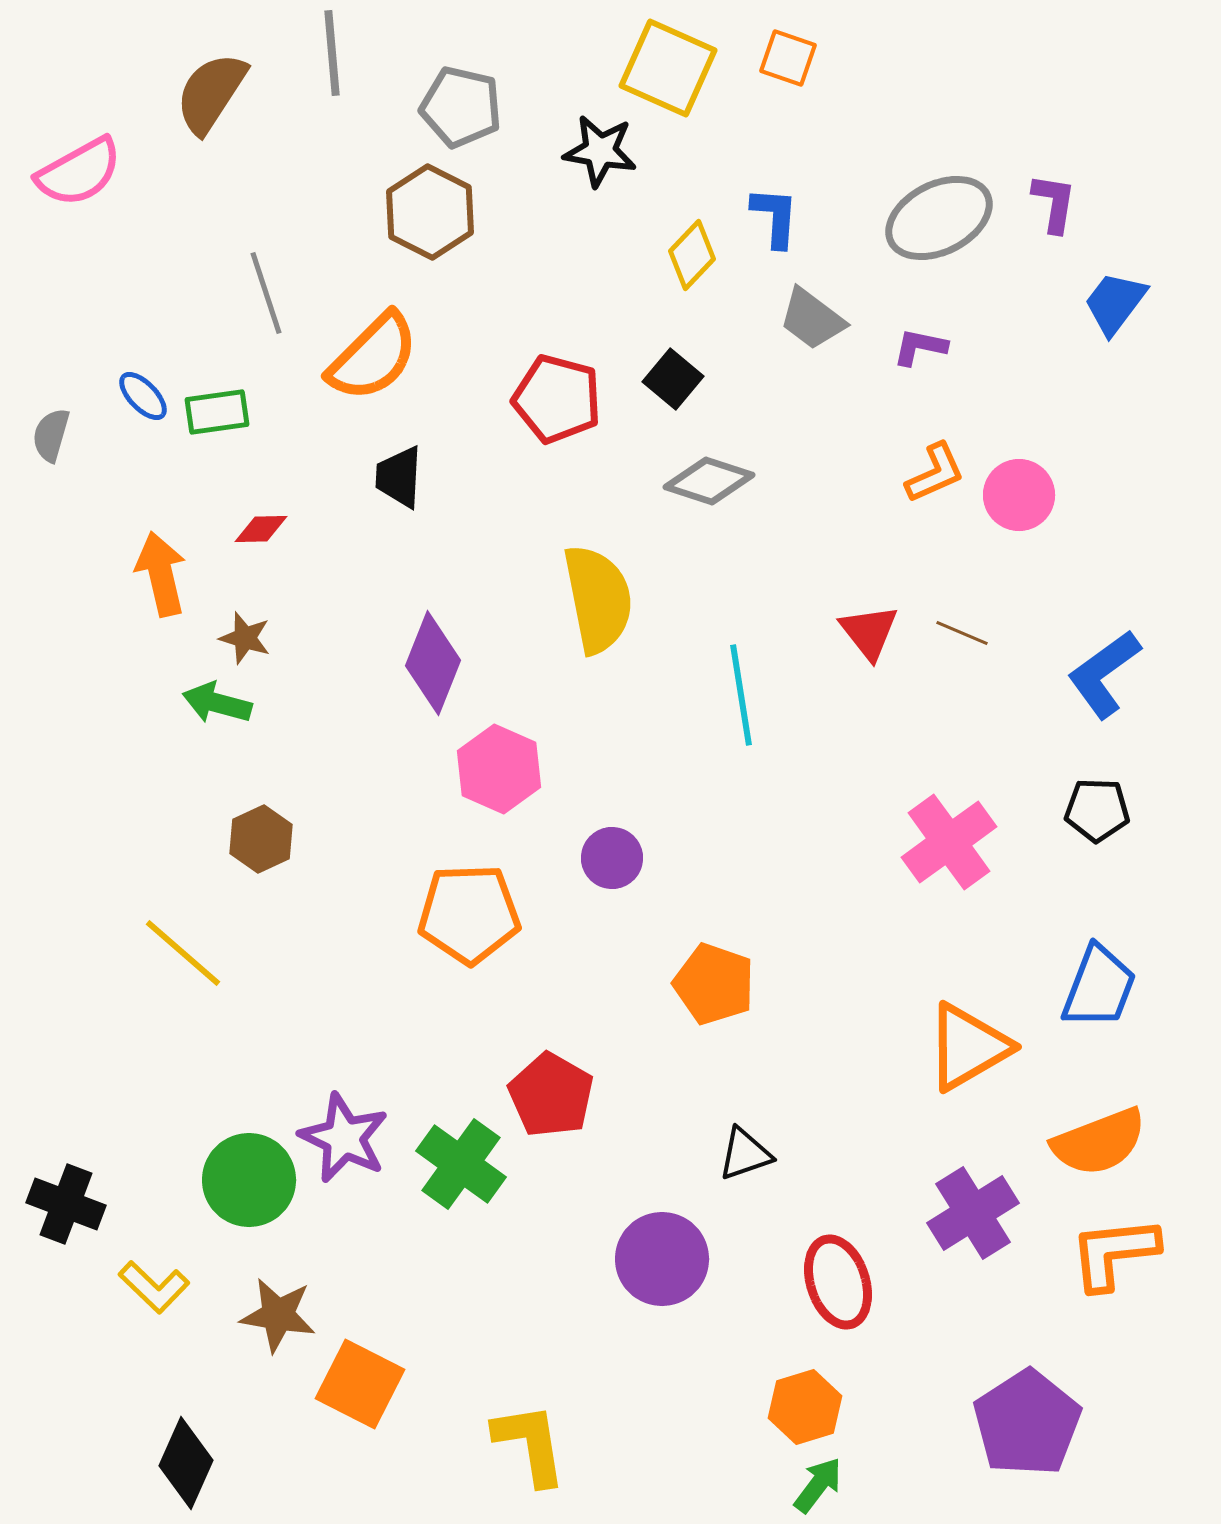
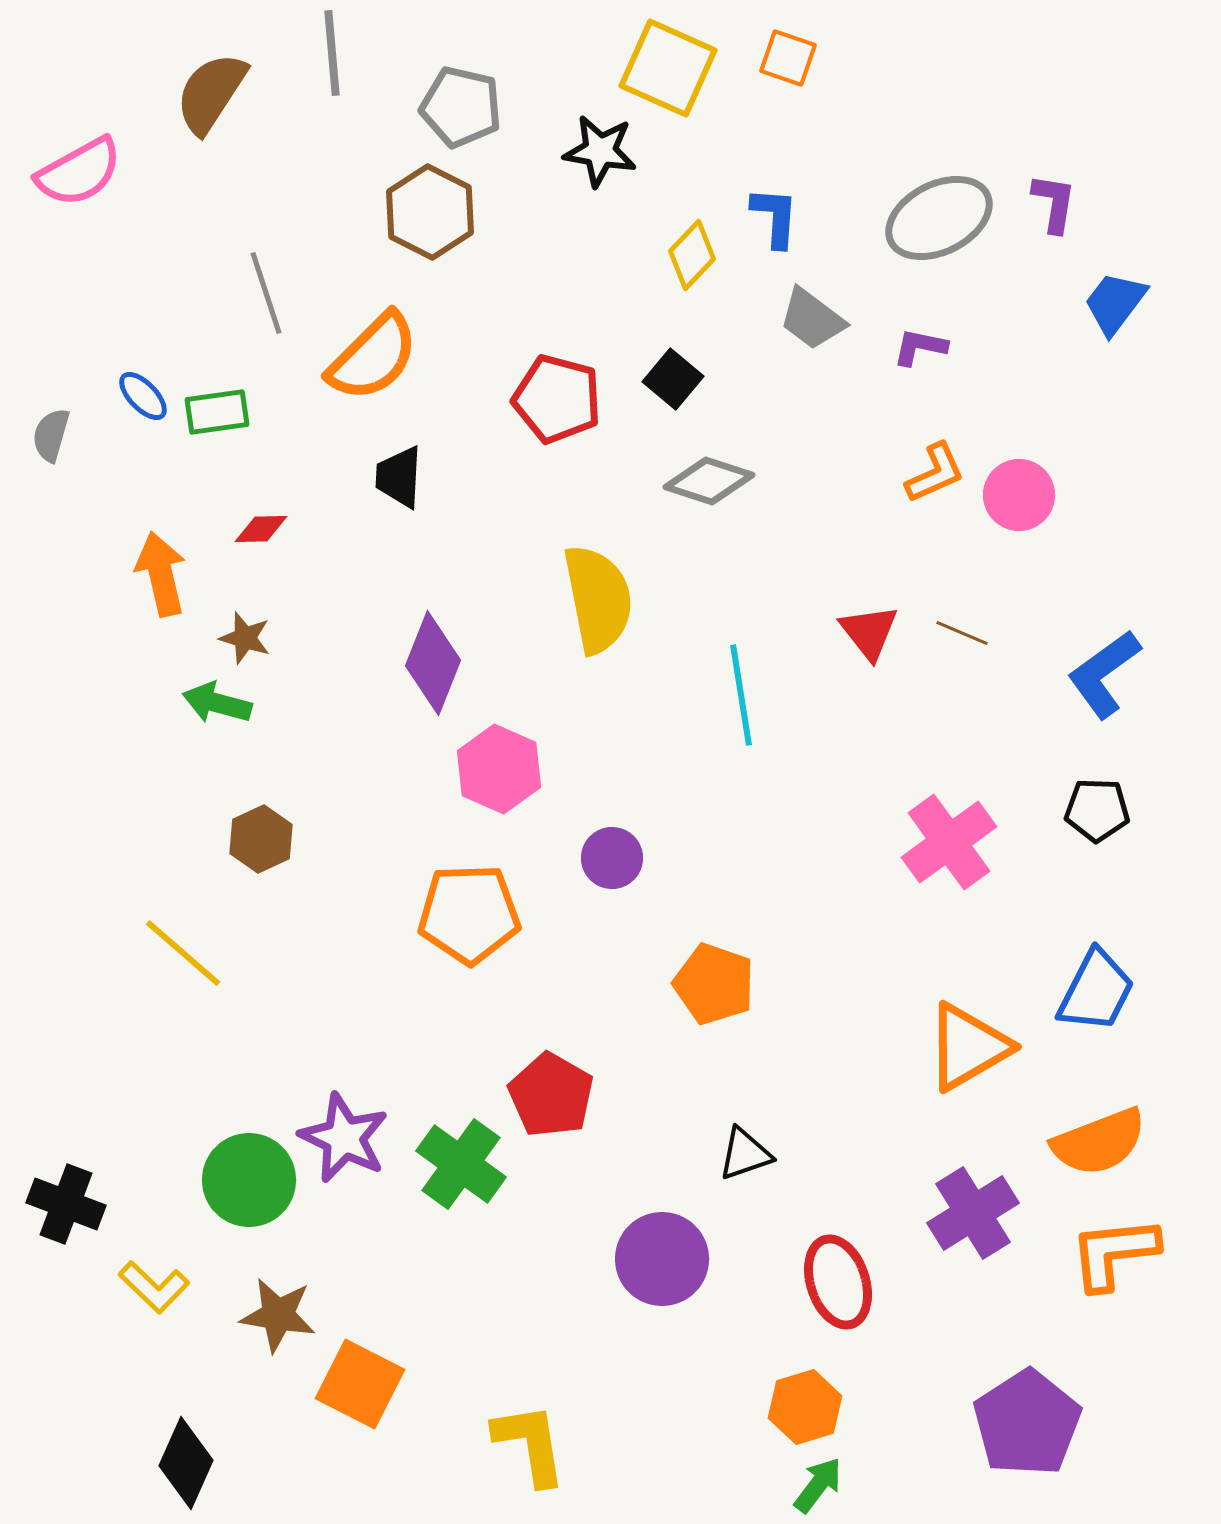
blue trapezoid at (1099, 987): moved 3 px left, 4 px down; rotated 6 degrees clockwise
